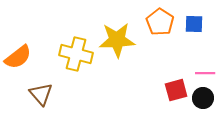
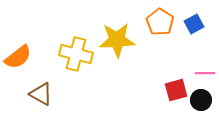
blue square: rotated 30 degrees counterclockwise
brown triangle: rotated 20 degrees counterclockwise
black circle: moved 2 px left, 2 px down
